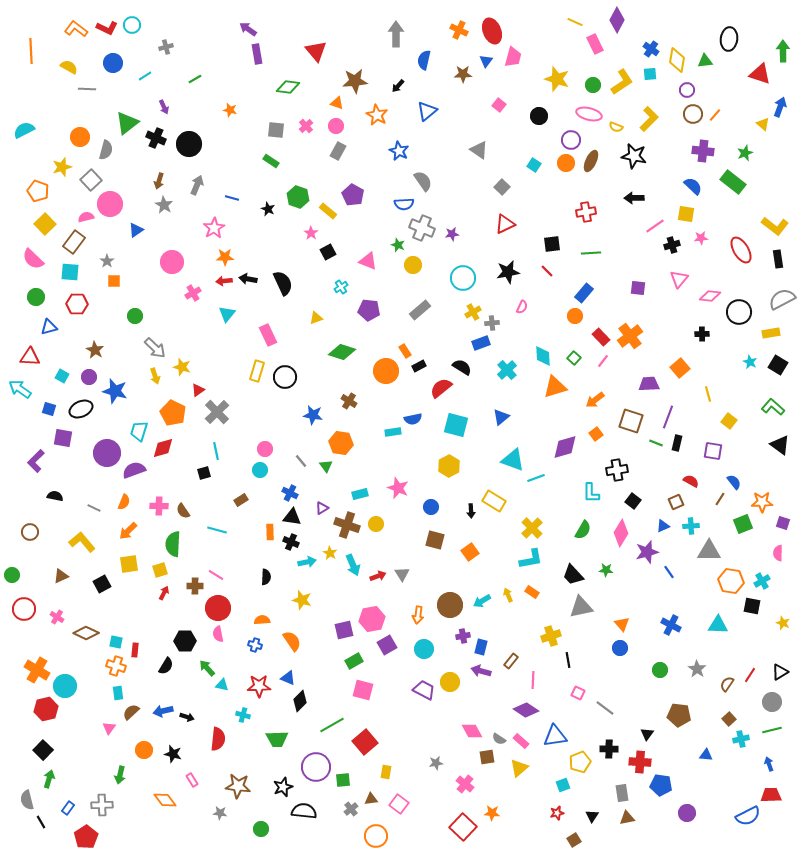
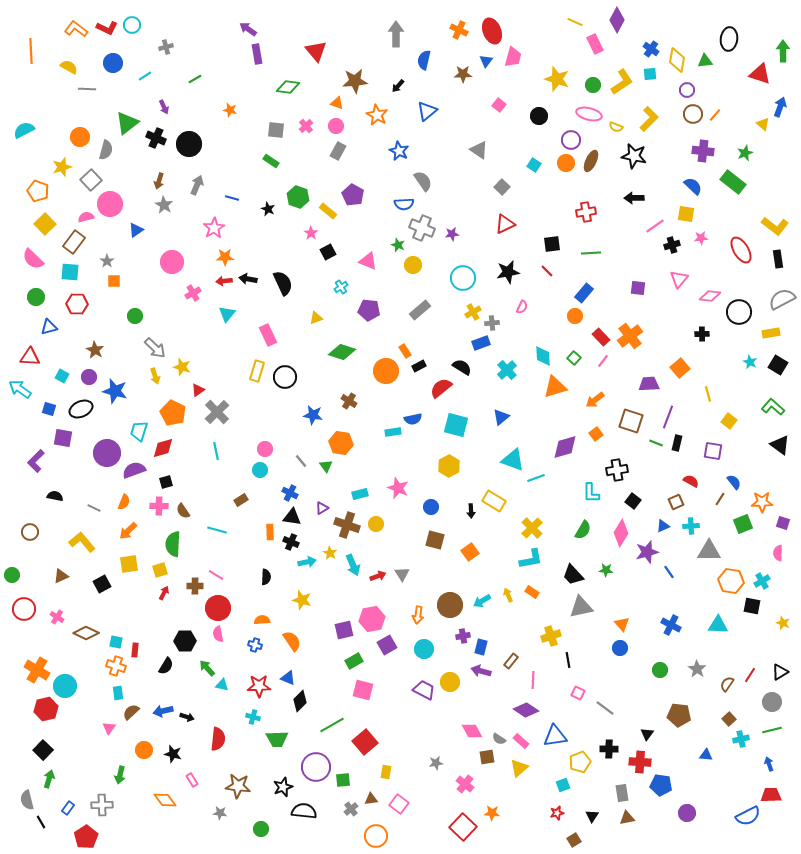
black square at (204, 473): moved 38 px left, 9 px down
cyan cross at (243, 715): moved 10 px right, 2 px down
